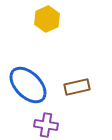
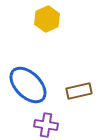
brown rectangle: moved 2 px right, 4 px down
